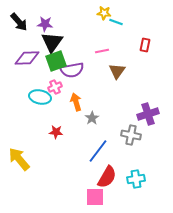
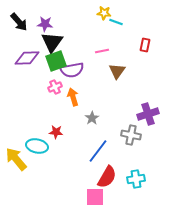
cyan ellipse: moved 3 px left, 49 px down
orange arrow: moved 3 px left, 5 px up
yellow arrow: moved 3 px left
